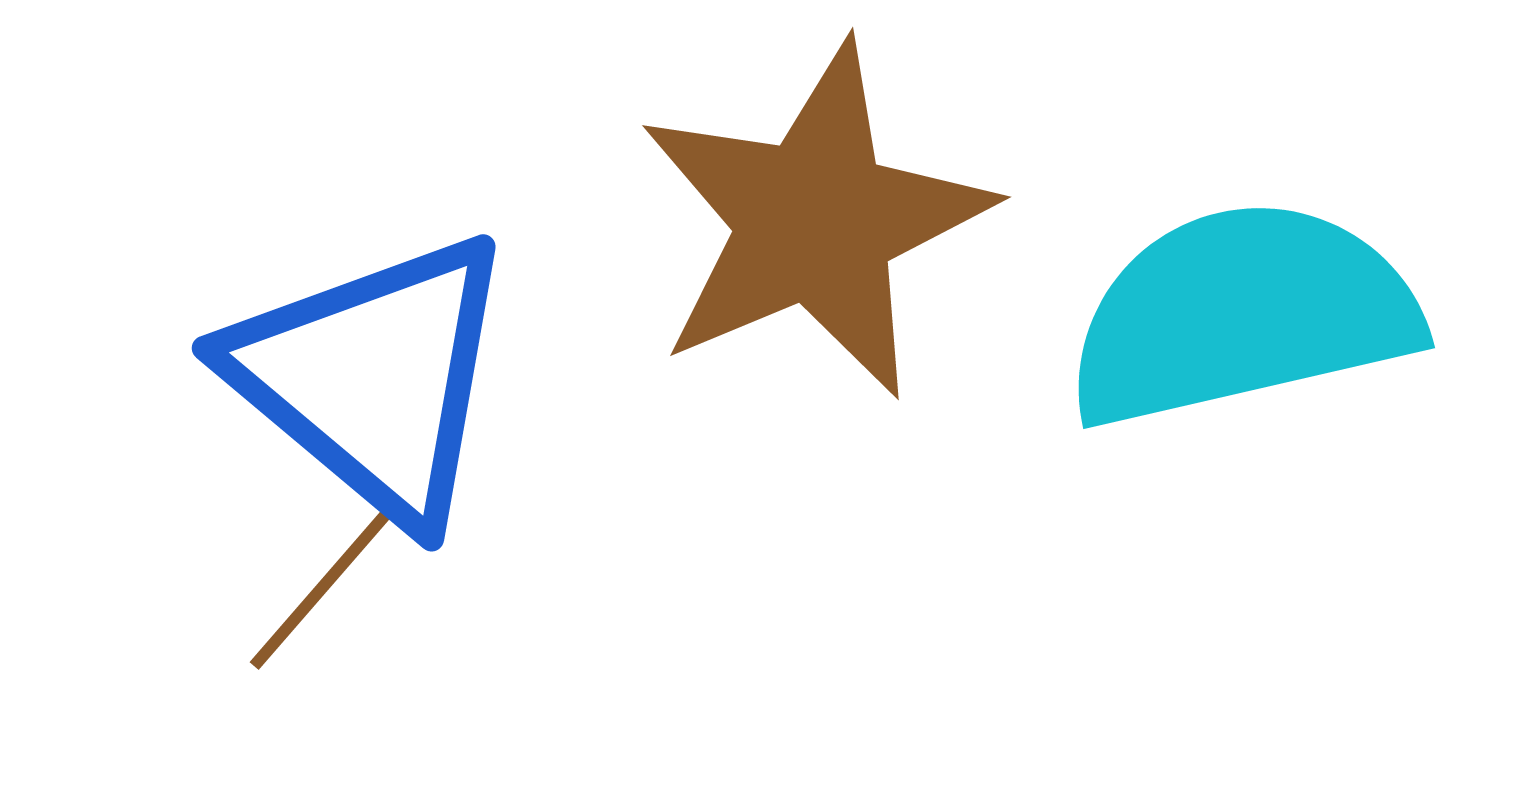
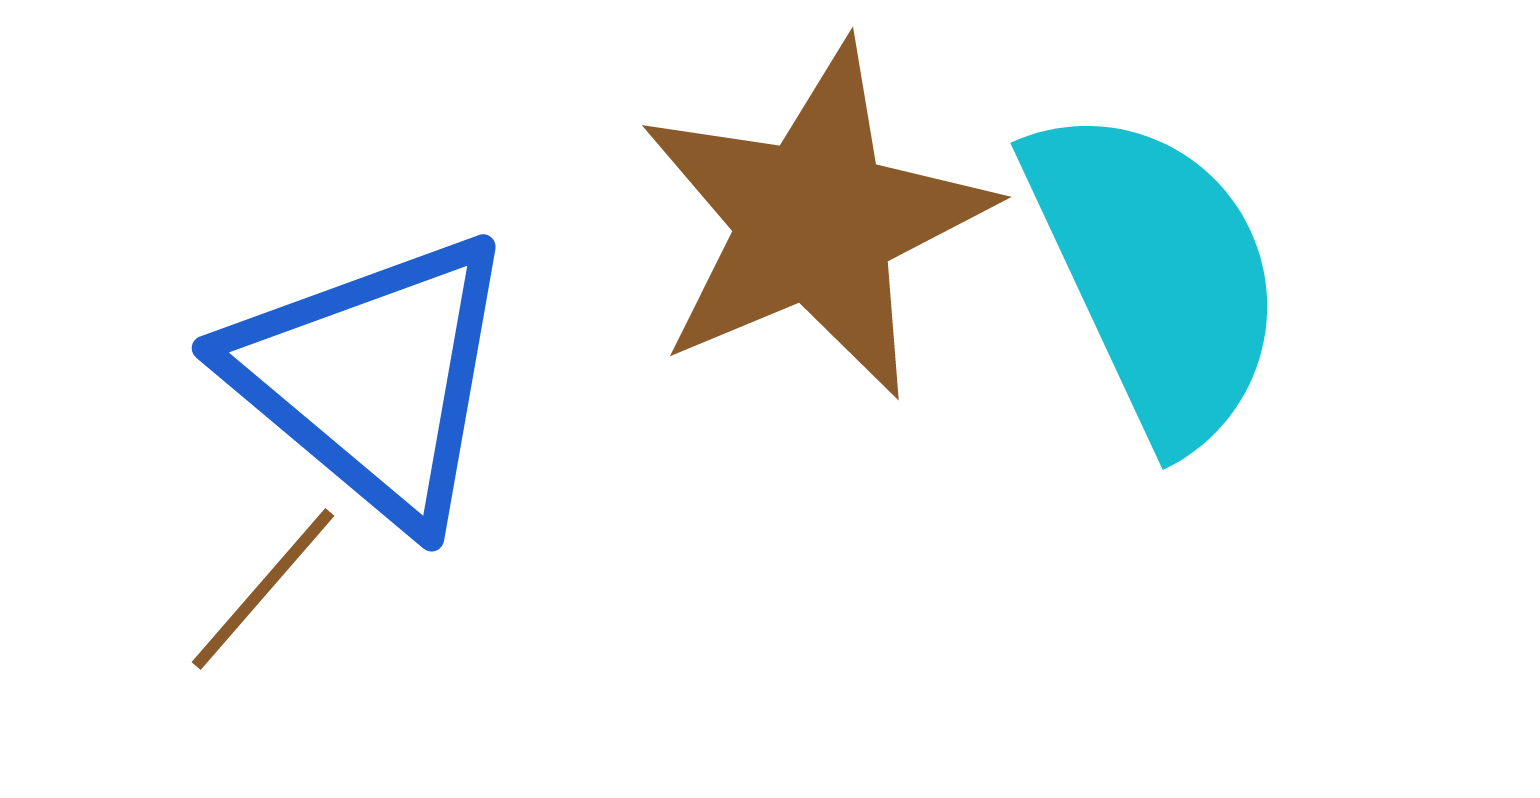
cyan semicircle: moved 86 px left, 40 px up; rotated 78 degrees clockwise
brown line: moved 58 px left
